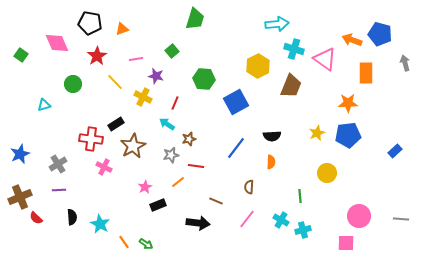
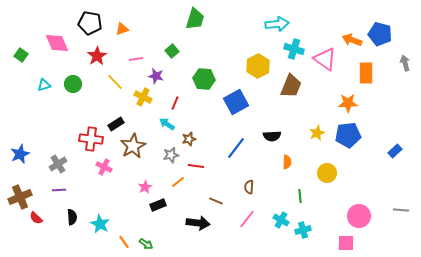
cyan triangle at (44, 105): moved 20 px up
orange semicircle at (271, 162): moved 16 px right
gray line at (401, 219): moved 9 px up
